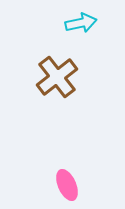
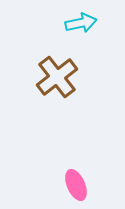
pink ellipse: moved 9 px right
